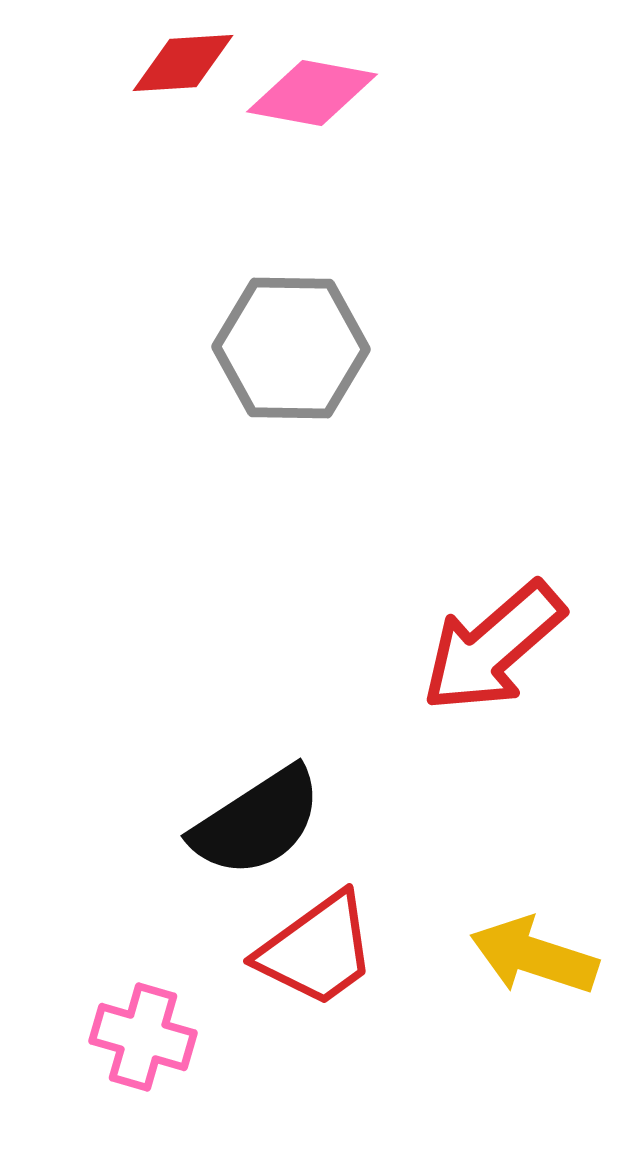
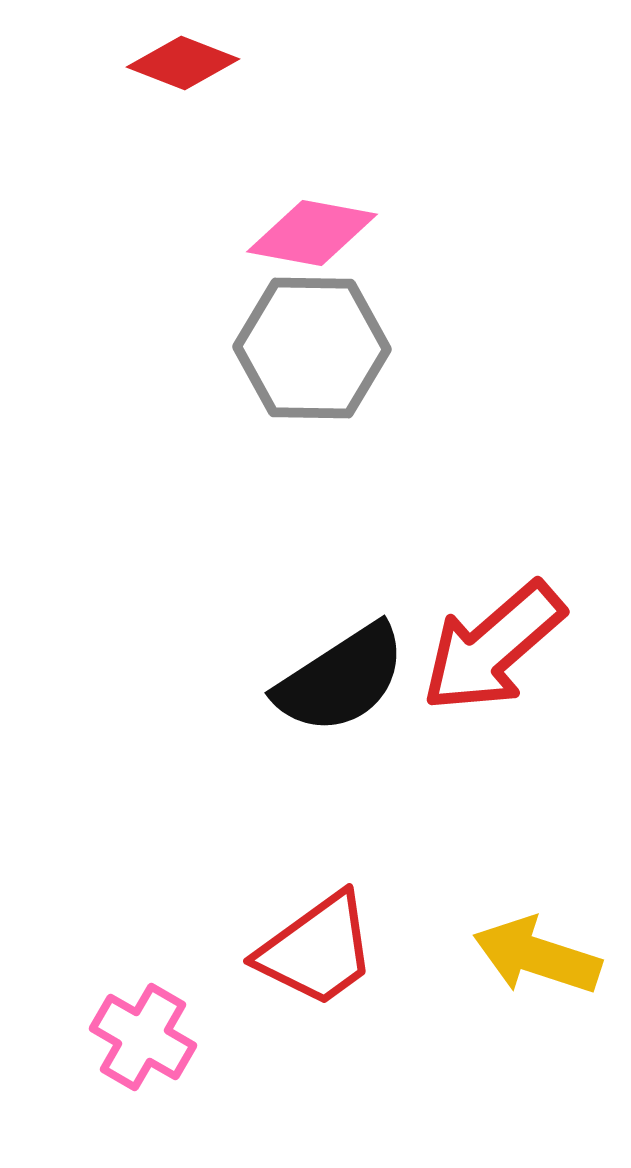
red diamond: rotated 25 degrees clockwise
pink diamond: moved 140 px down
gray hexagon: moved 21 px right
black semicircle: moved 84 px right, 143 px up
yellow arrow: moved 3 px right
pink cross: rotated 14 degrees clockwise
